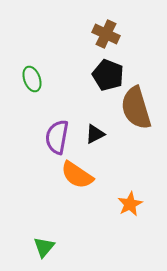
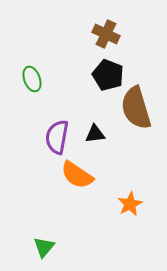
black triangle: rotated 20 degrees clockwise
